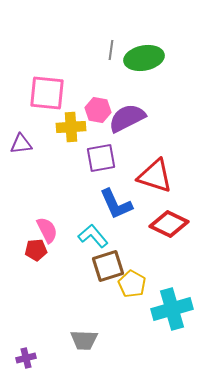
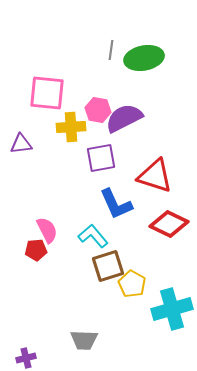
purple semicircle: moved 3 px left
